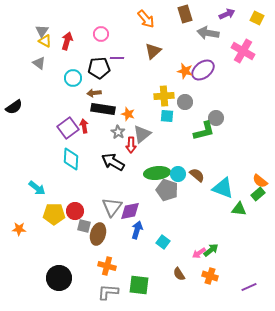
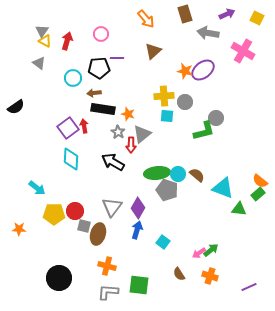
black semicircle at (14, 107): moved 2 px right
purple diamond at (130, 211): moved 8 px right, 3 px up; rotated 50 degrees counterclockwise
